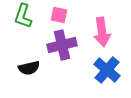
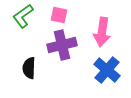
green L-shape: rotated 35 degrees clockwise
pink arrow: rotated 16 degrees clockwise
black semicircle: rotated 105 degrees clockwise
